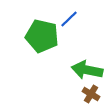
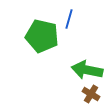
blue line: rotated 30 degrees counterclockwise
